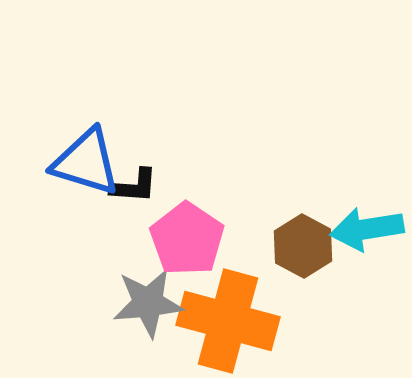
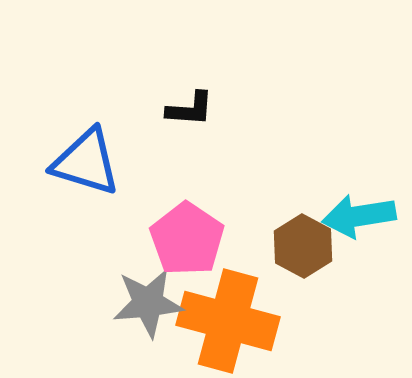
black L-shape: moved 56 px right, 77 px up
cyan arrow: moved 8 px left, 13 px up
